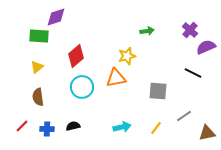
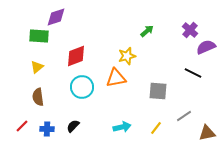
green arrow: rotated 32 degrees counterclockwise
red diamond: rotated 20 degrees clockwise
black semicircle: rotated 32 degrees counterclockwise
